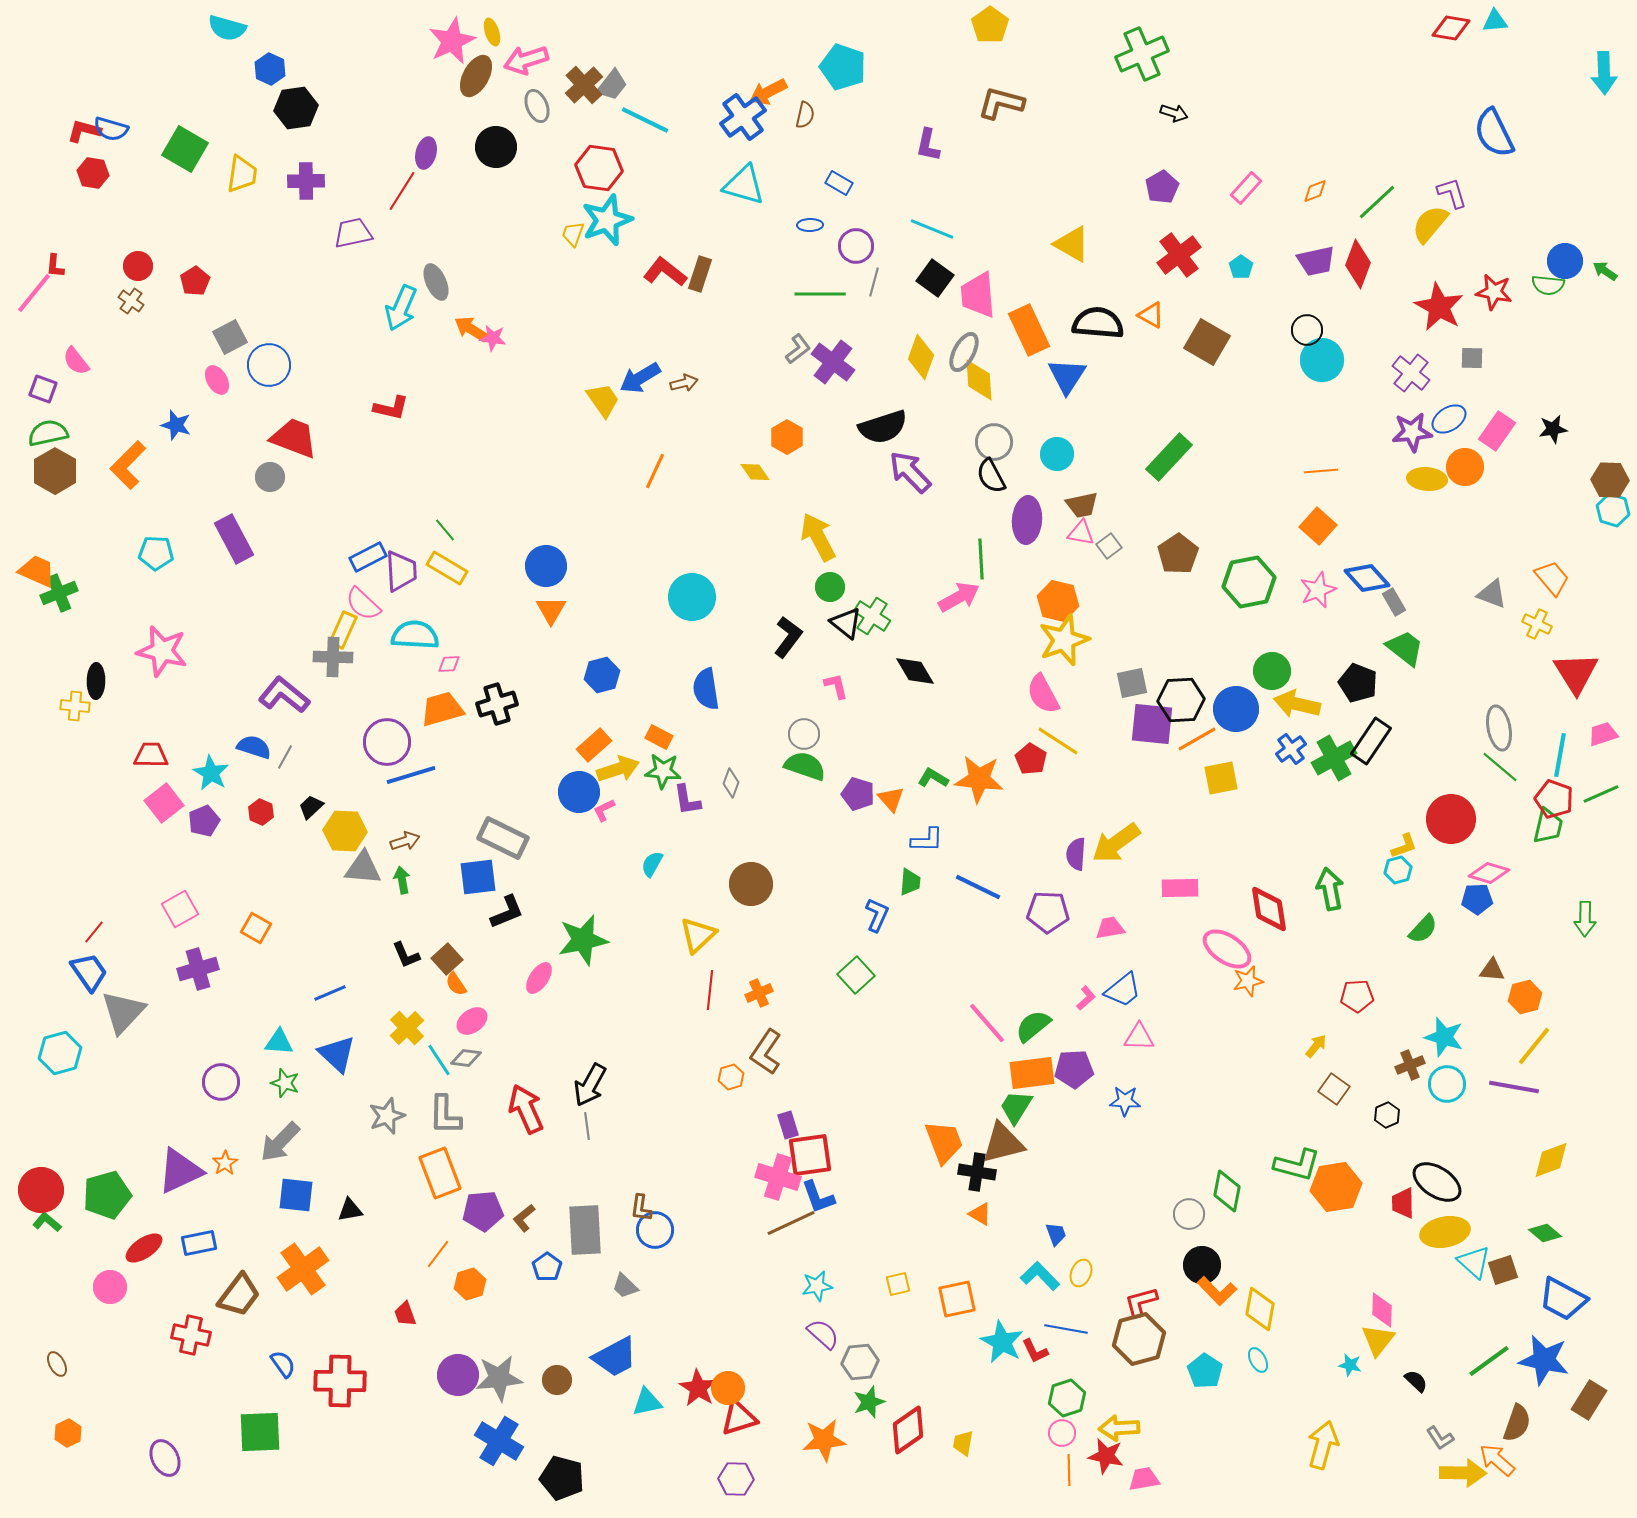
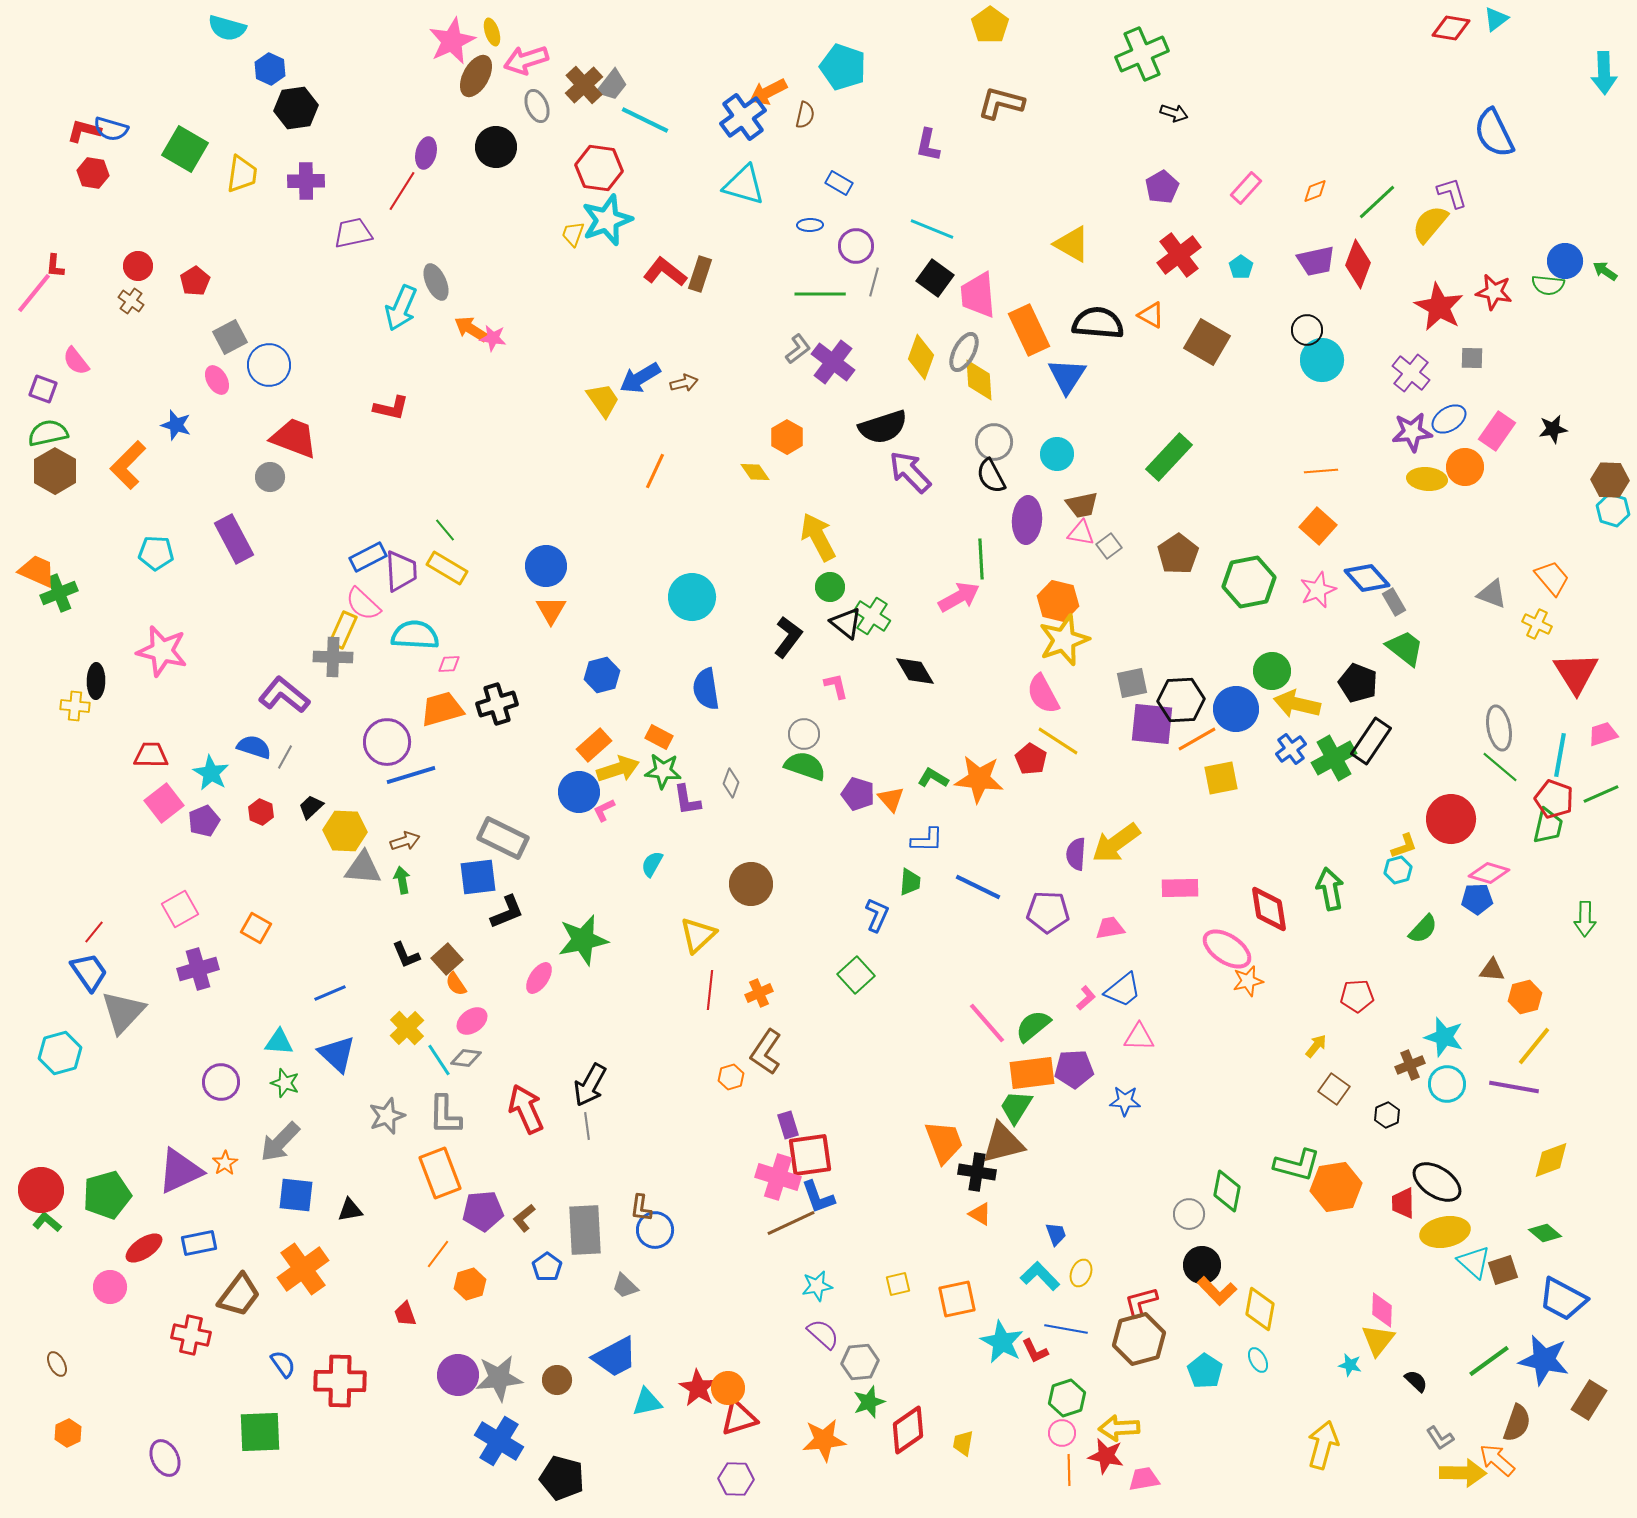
cyan triangle at (1495, 21): moved 1 px right, 2 px up; rotated 32 degrees counterclockwise
